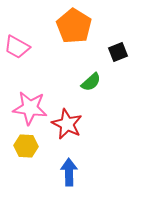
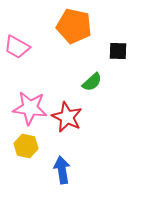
orange pentagon: rotated 20 degrees counterclockwise
black square: moved 1 px up; rotated 24 degrees clockwise
green semicircle: moved 1 px right
red star: moved 7 px up
yellow hexagon: rotated 10 degrees clockwise
blue arrow: moved 7 px left, 2 px up; rotated 8 degrees counterclockwise
